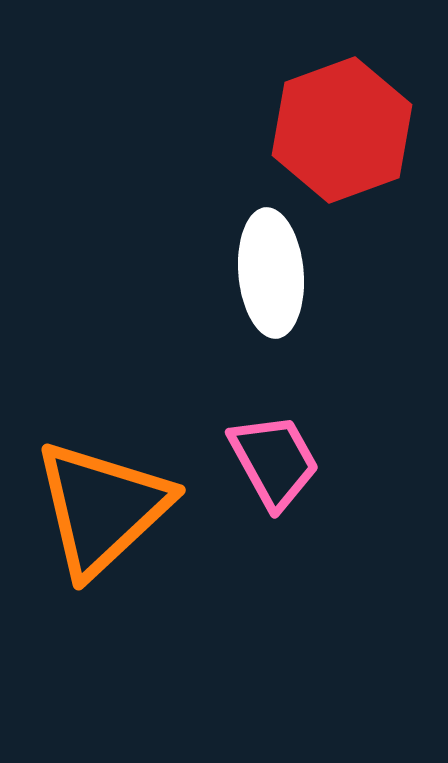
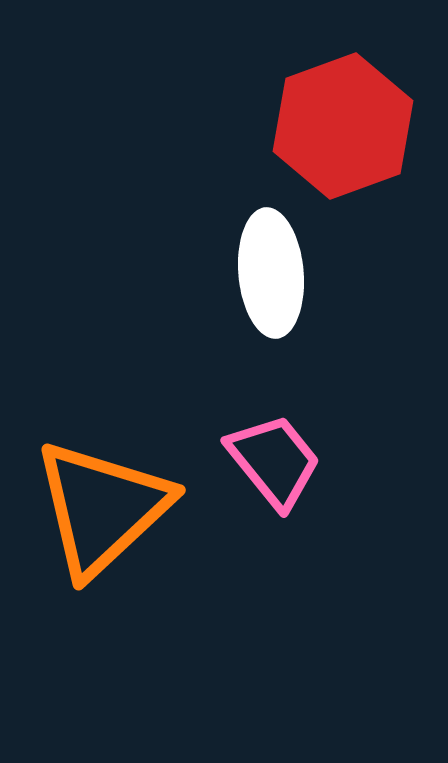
red hexagon: moved 1 px right, 4 px up
pink trapezoid: rotated 10 degrees counterclockwise
